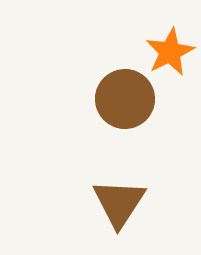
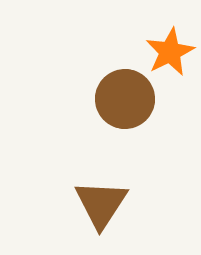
brown triangle: moved 18 px left, 1 px down
